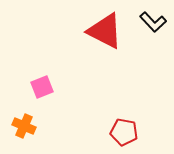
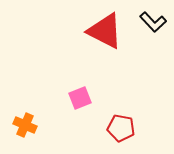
pink square: moved 38 px right, 11 px down
orange cross: moved 1 px right, 1 px up
red pentagon: moved 3 px left, 4 px up
